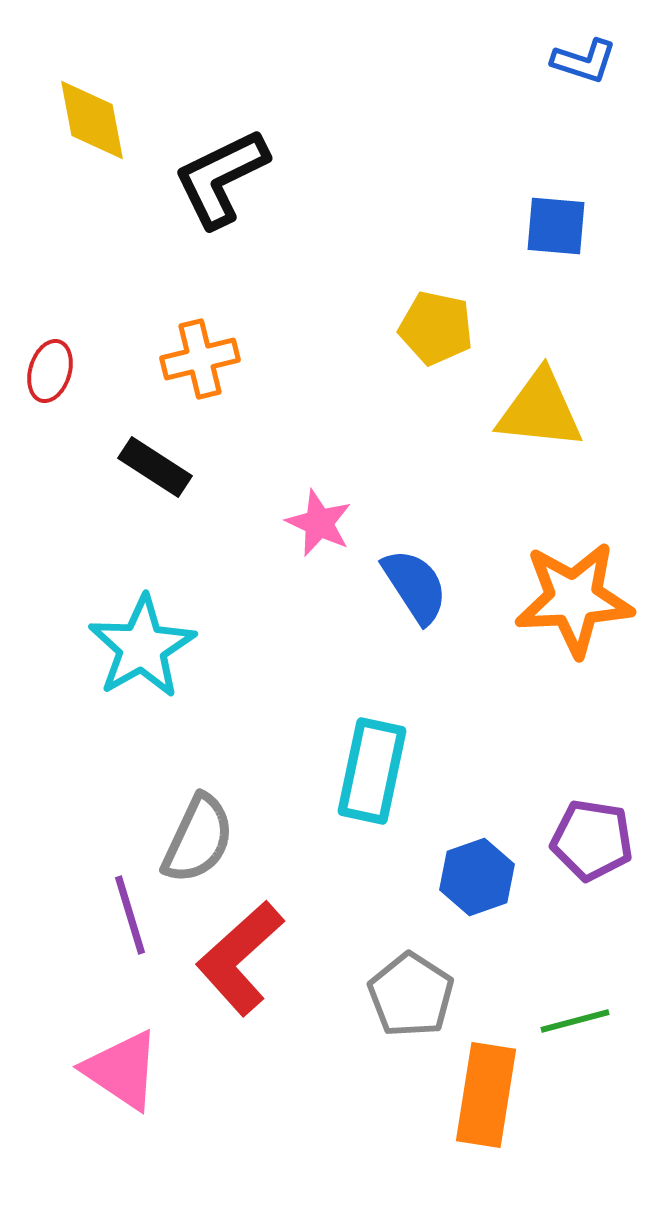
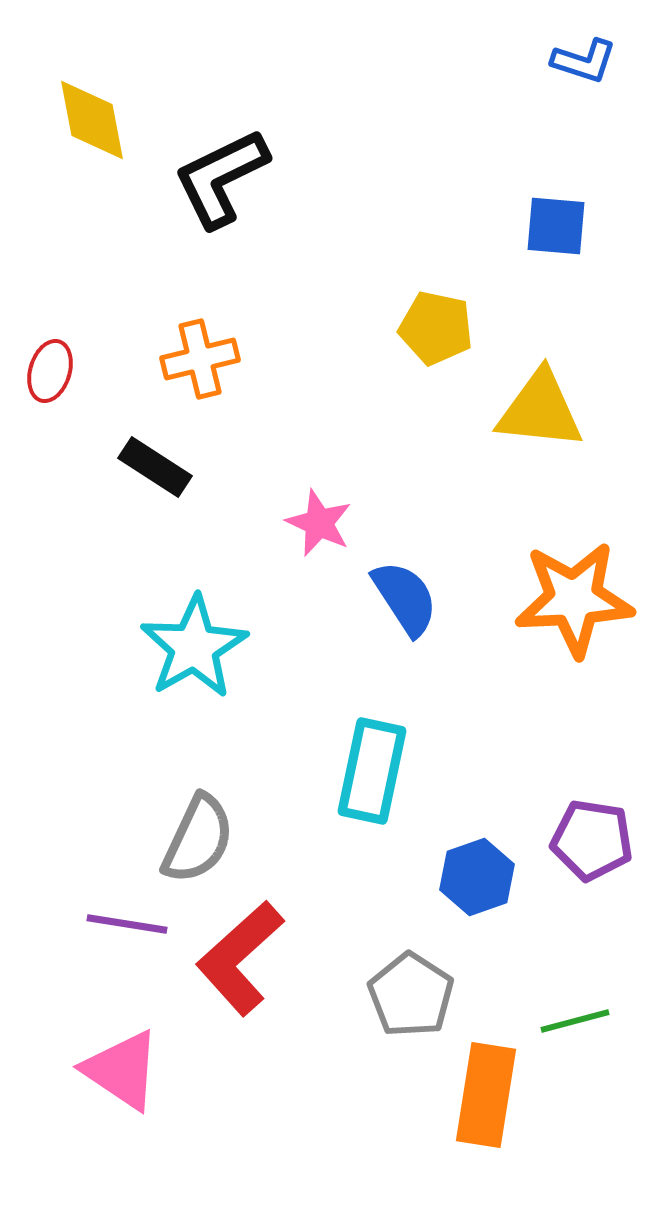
blue semicircle: moved 10 px left, 12 px down
cyan star: moved 52 px right
purple line: moved 3 px left, 9 px down; rotated 64 degrees counterclockwise
